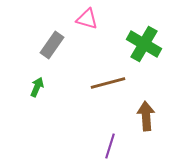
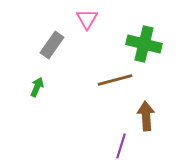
pink triangle: rotated 45 degrees clockwise
green cross: rotated 16 degrees counterclockwise
brown line: moved 7 px right, 3 px up
purple line: moved 11 px right
